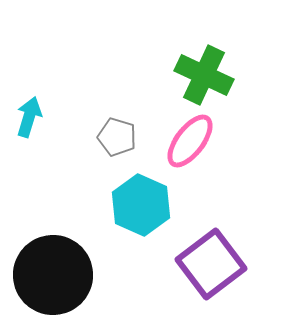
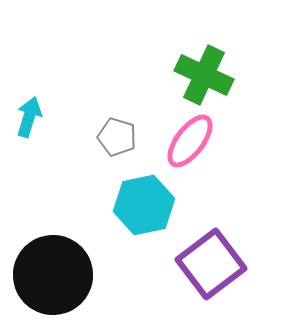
cyan hexagon: moved 3 px right; rotated 24 degrees clockwise
